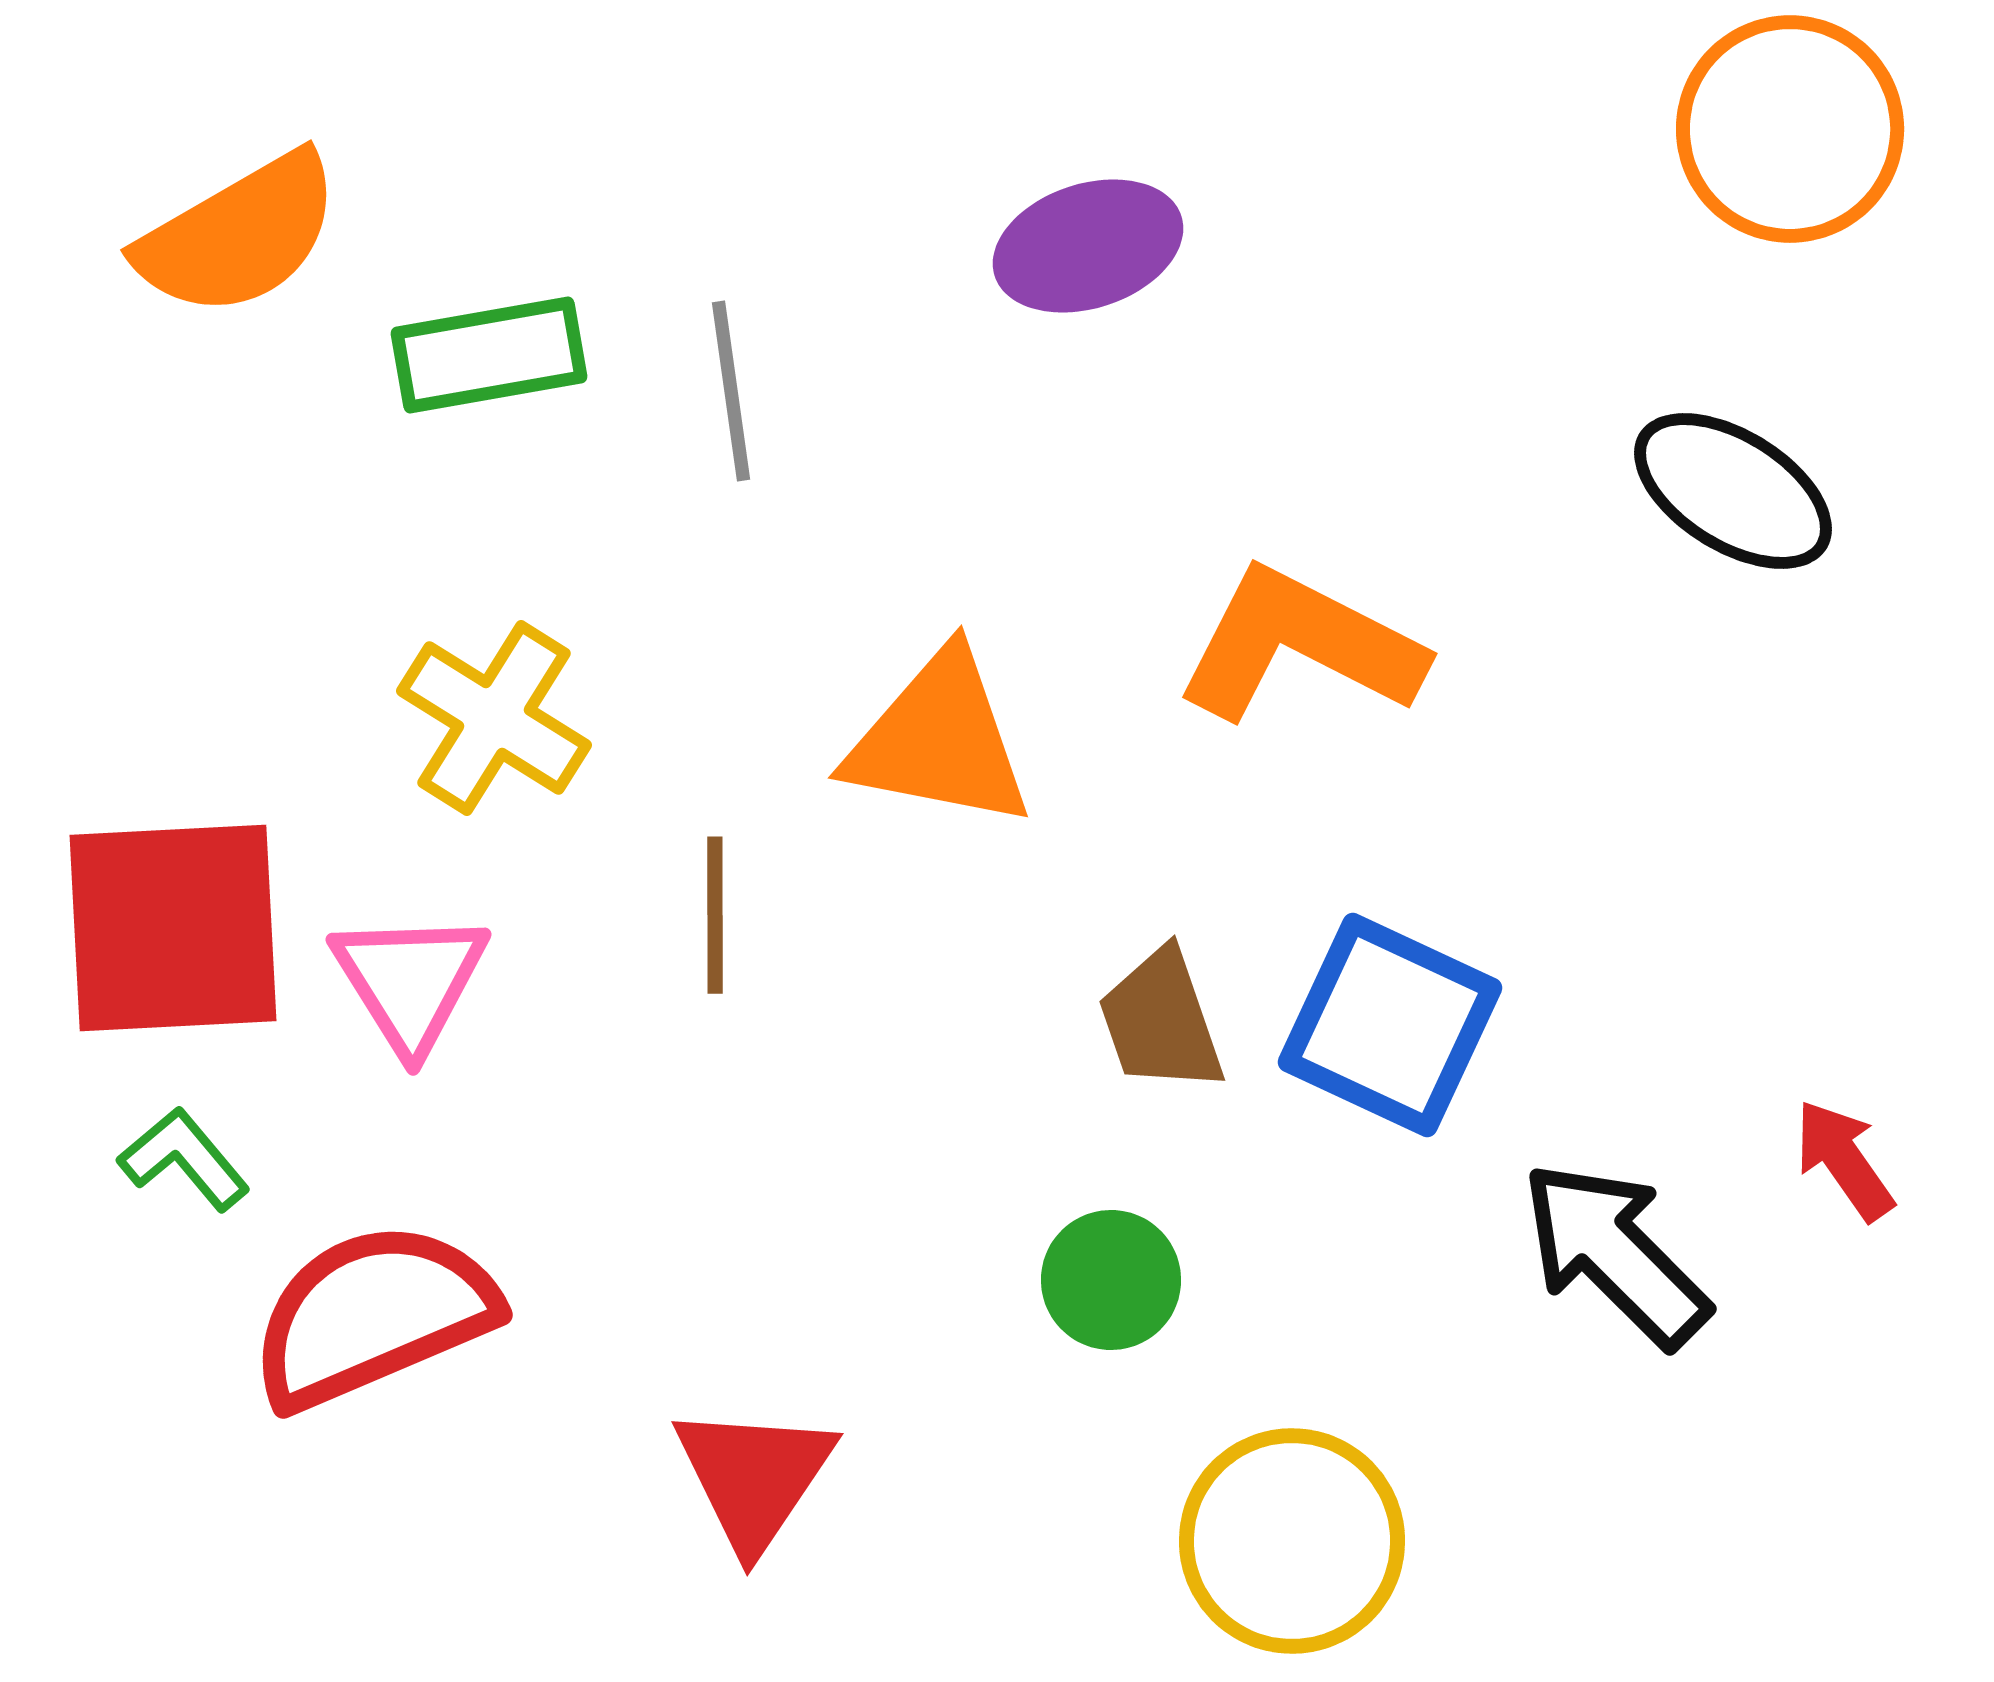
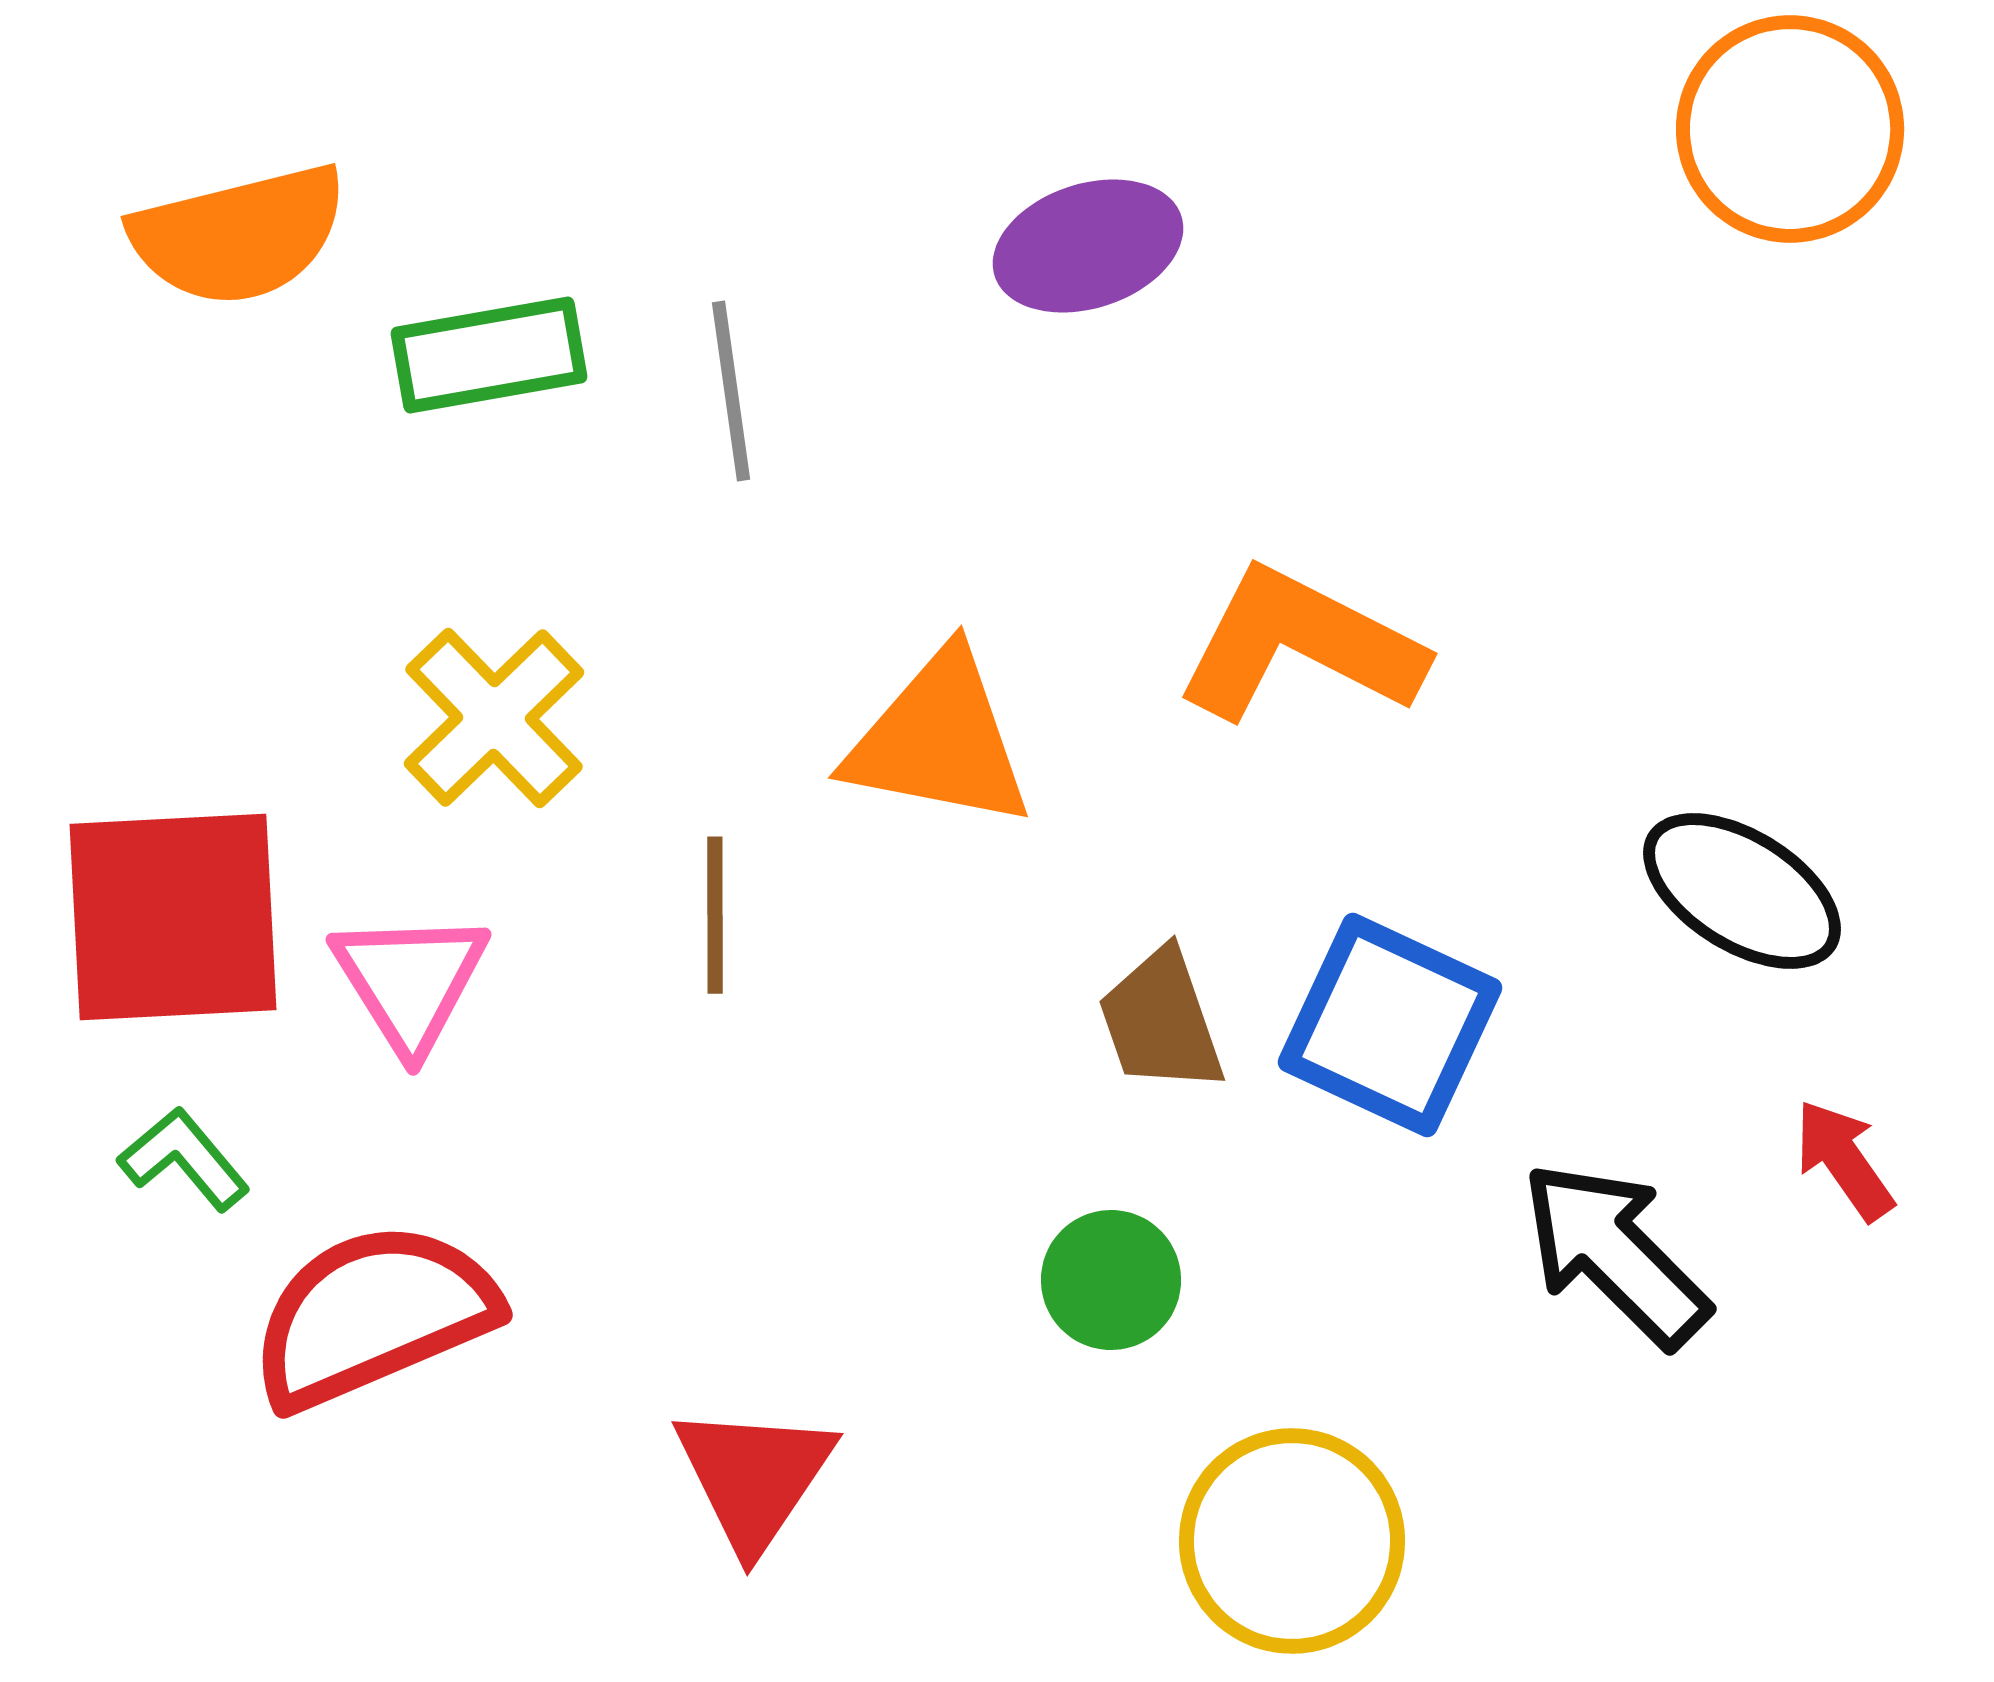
orange semicircle: rotated 16 degrees clockwise
black ellipse: moved 9 px right, 400 px down
yellow cross: rotated 14 degrees clockwise
red square: moved 11 px up
